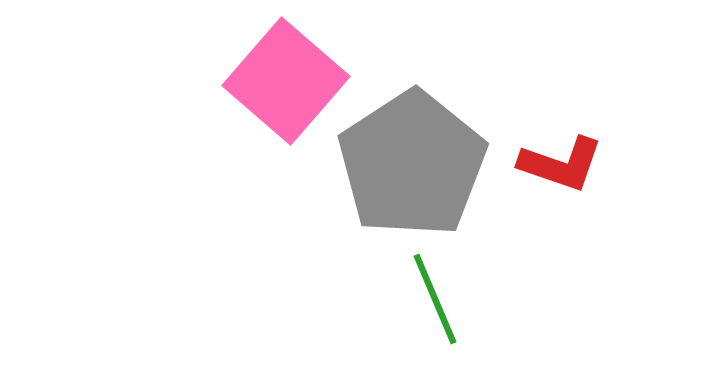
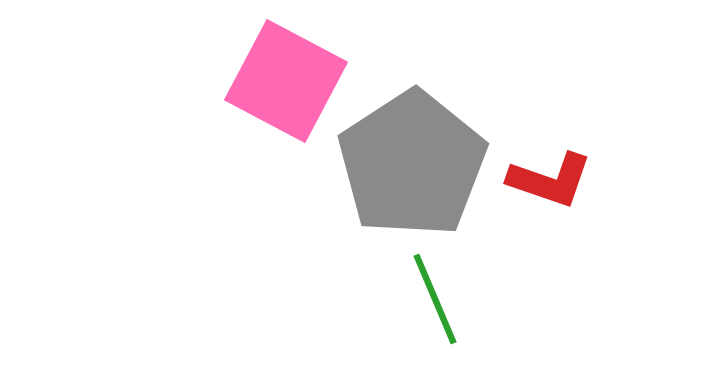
pink square: rotated 13 degrees counterclockwise
red L-shape: moved 11 px left, 16 px down
